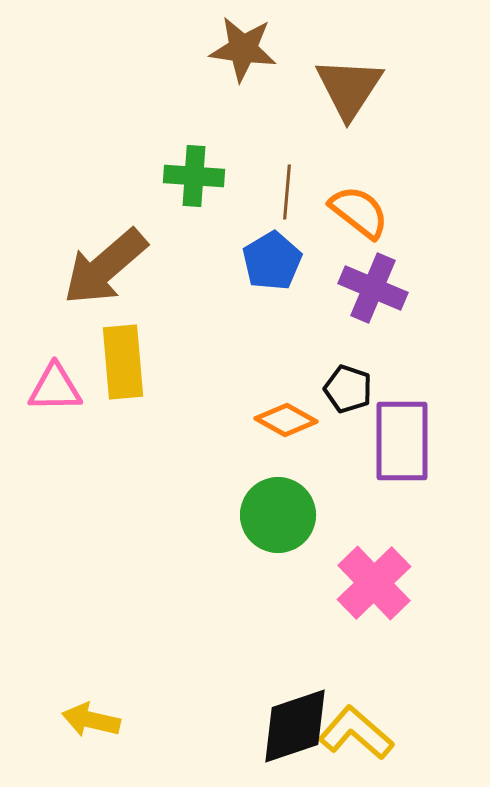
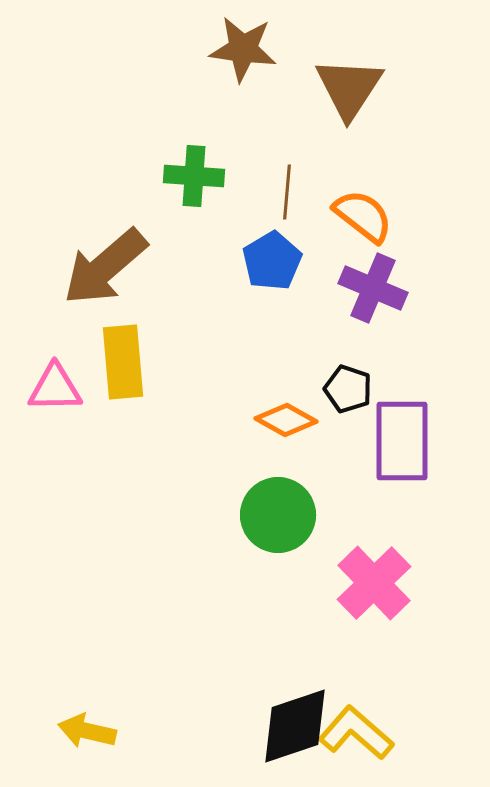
orange semicircle: moved 4 px right, 4 px down
yellow arrow: moved 4 px left, 11 px down
